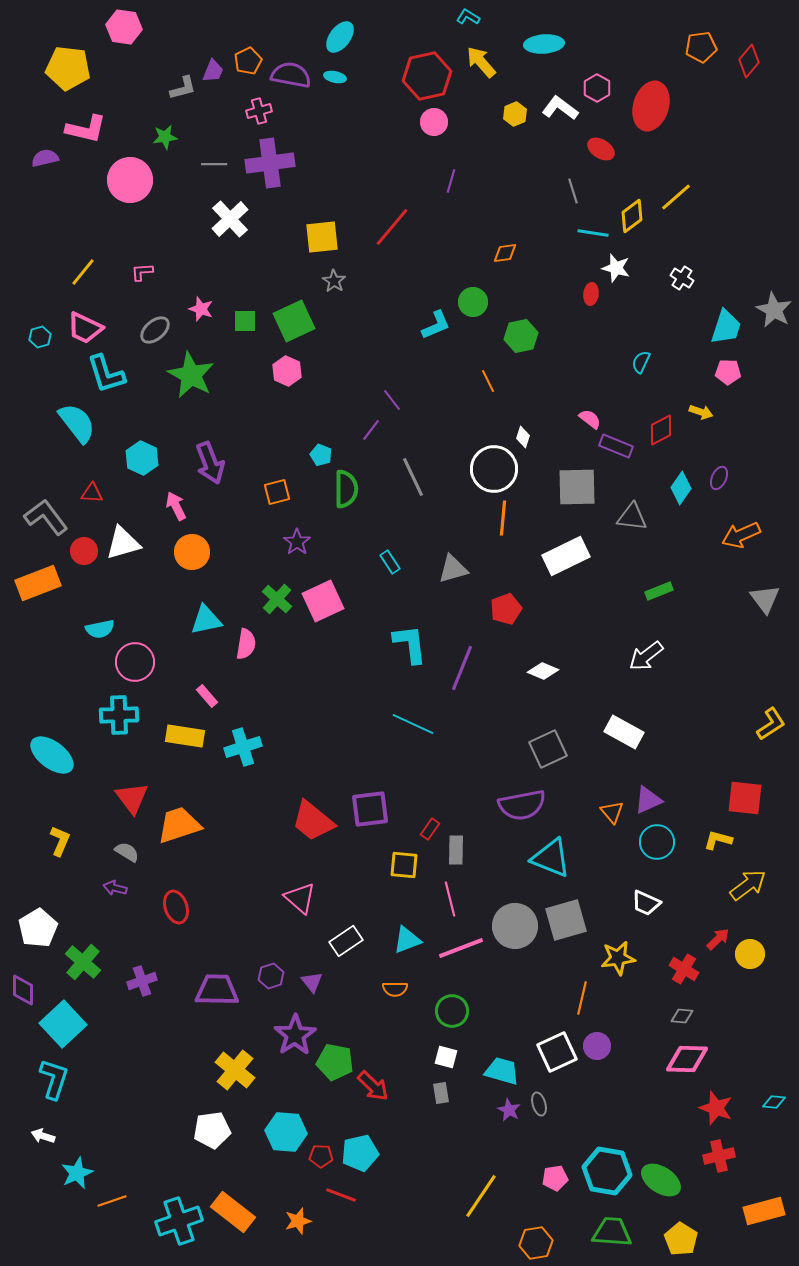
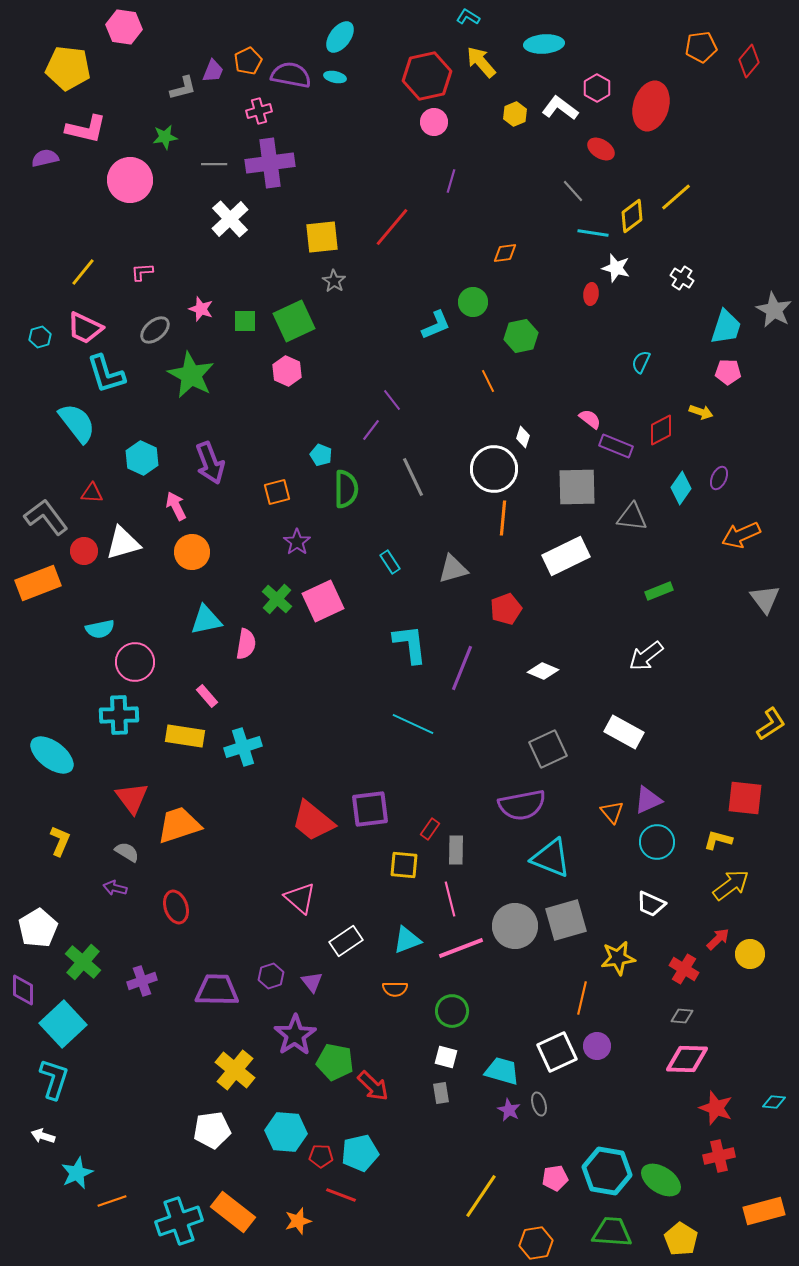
gray line at (573, 191): rotated 25 degrees counterclockwise
yellow arrow at (748, 885): moved 17 px left
white trapezoid at (646, 903): moved 5 px right, 1 px down
